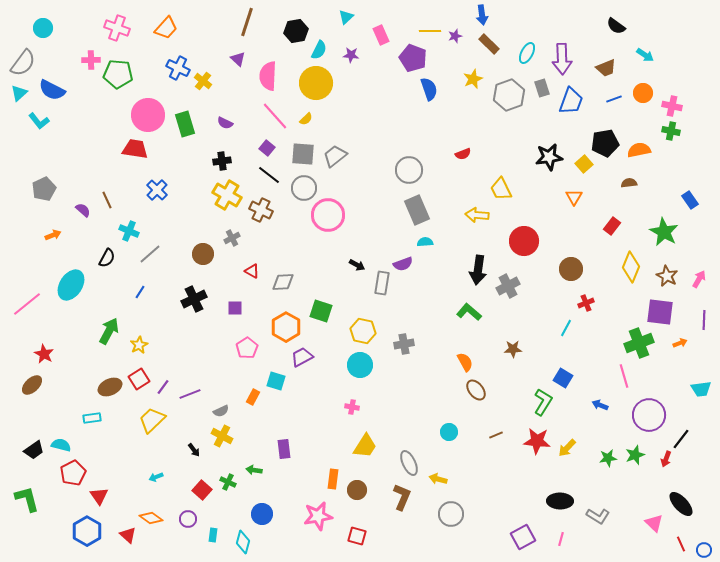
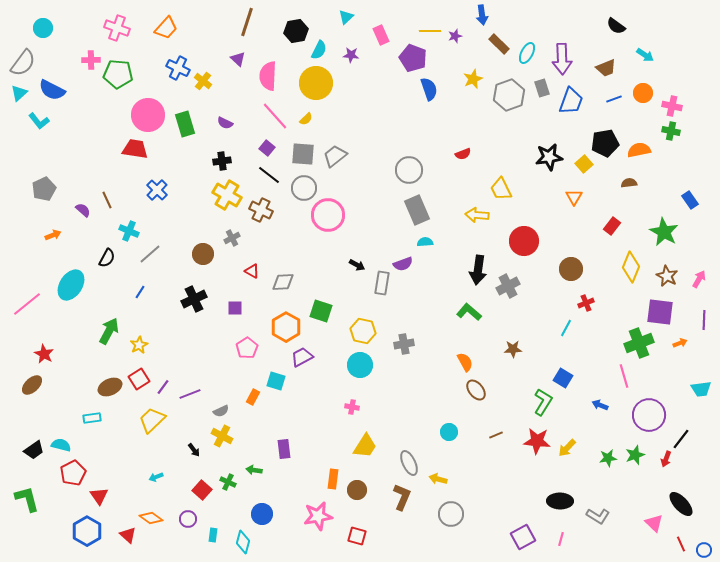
brown rectangle at (489, 44): moved 10 px right
